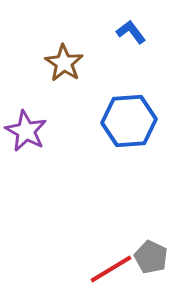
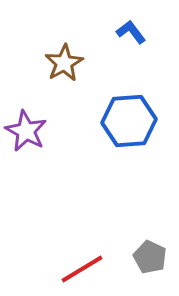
brown star: rotated 9 degrees clockwise
gray pentagon: moved 1 px left
red line: moved 29 px left
